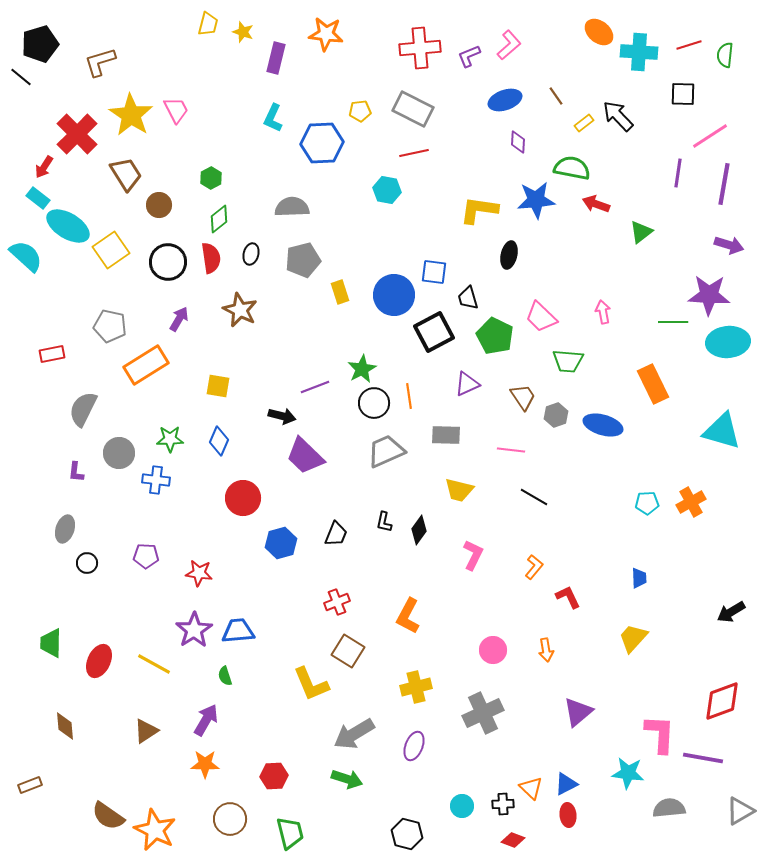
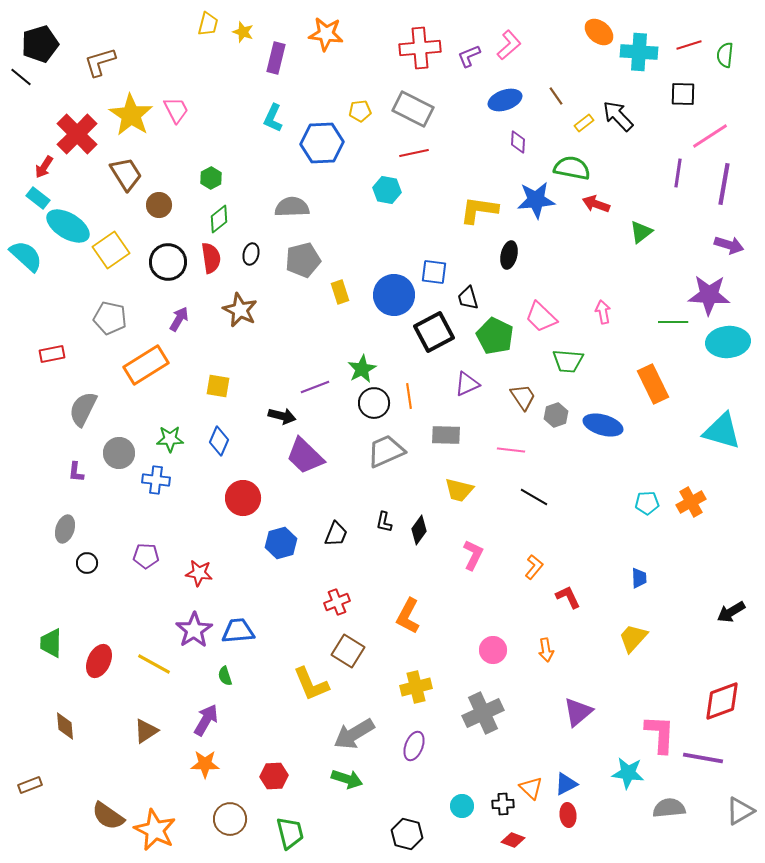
gray pentagon at (110, 326): moved 8 px up
